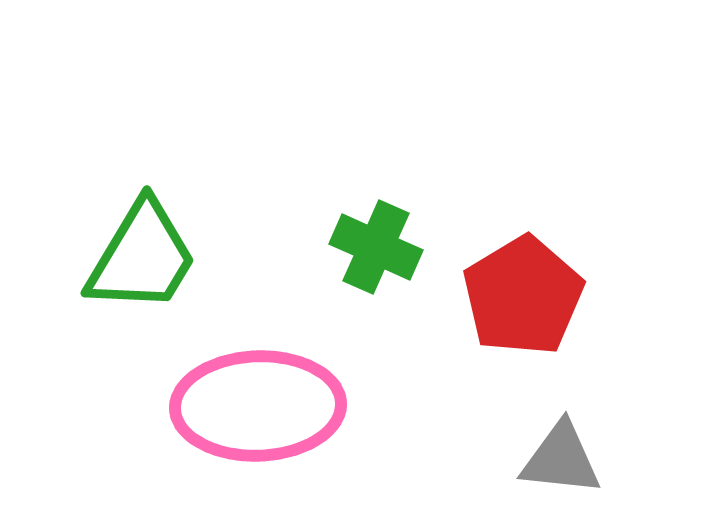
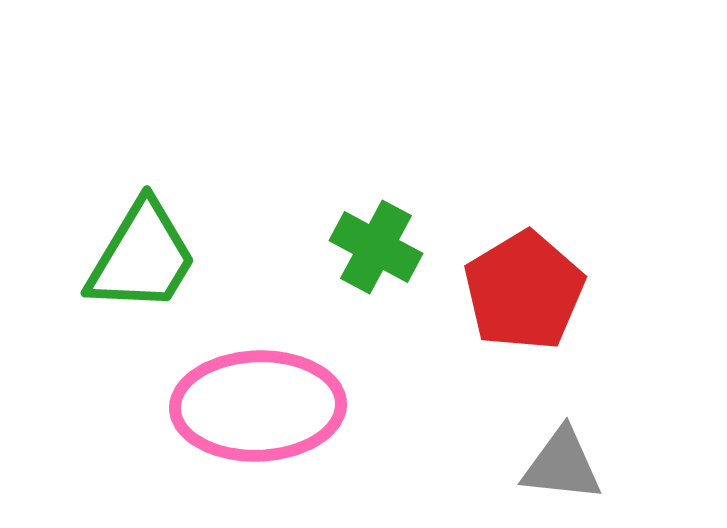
green cross: rotated 4 degrees clockwise
red pentagon: moved 1 px right, 5 px up
gray triangle: moved 1 px right, 6 px down
